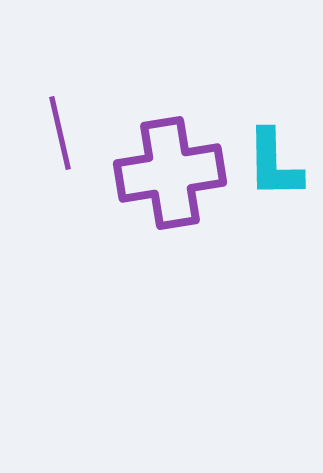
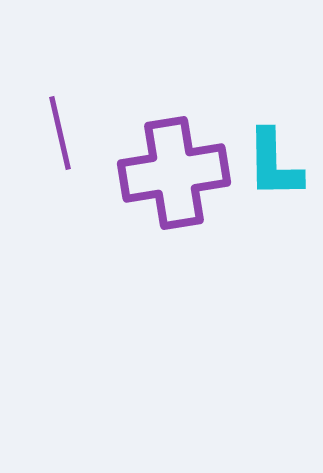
purple cross: moved 4 px right
